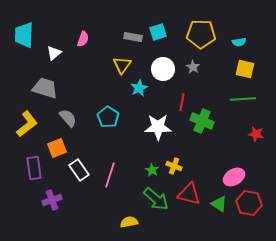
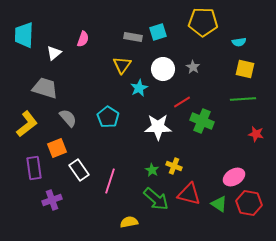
yellow pentagon: moved 2 px right, 12 px up
red line: rotated 48 degrees clockwise
pink line: moved 6 px down
